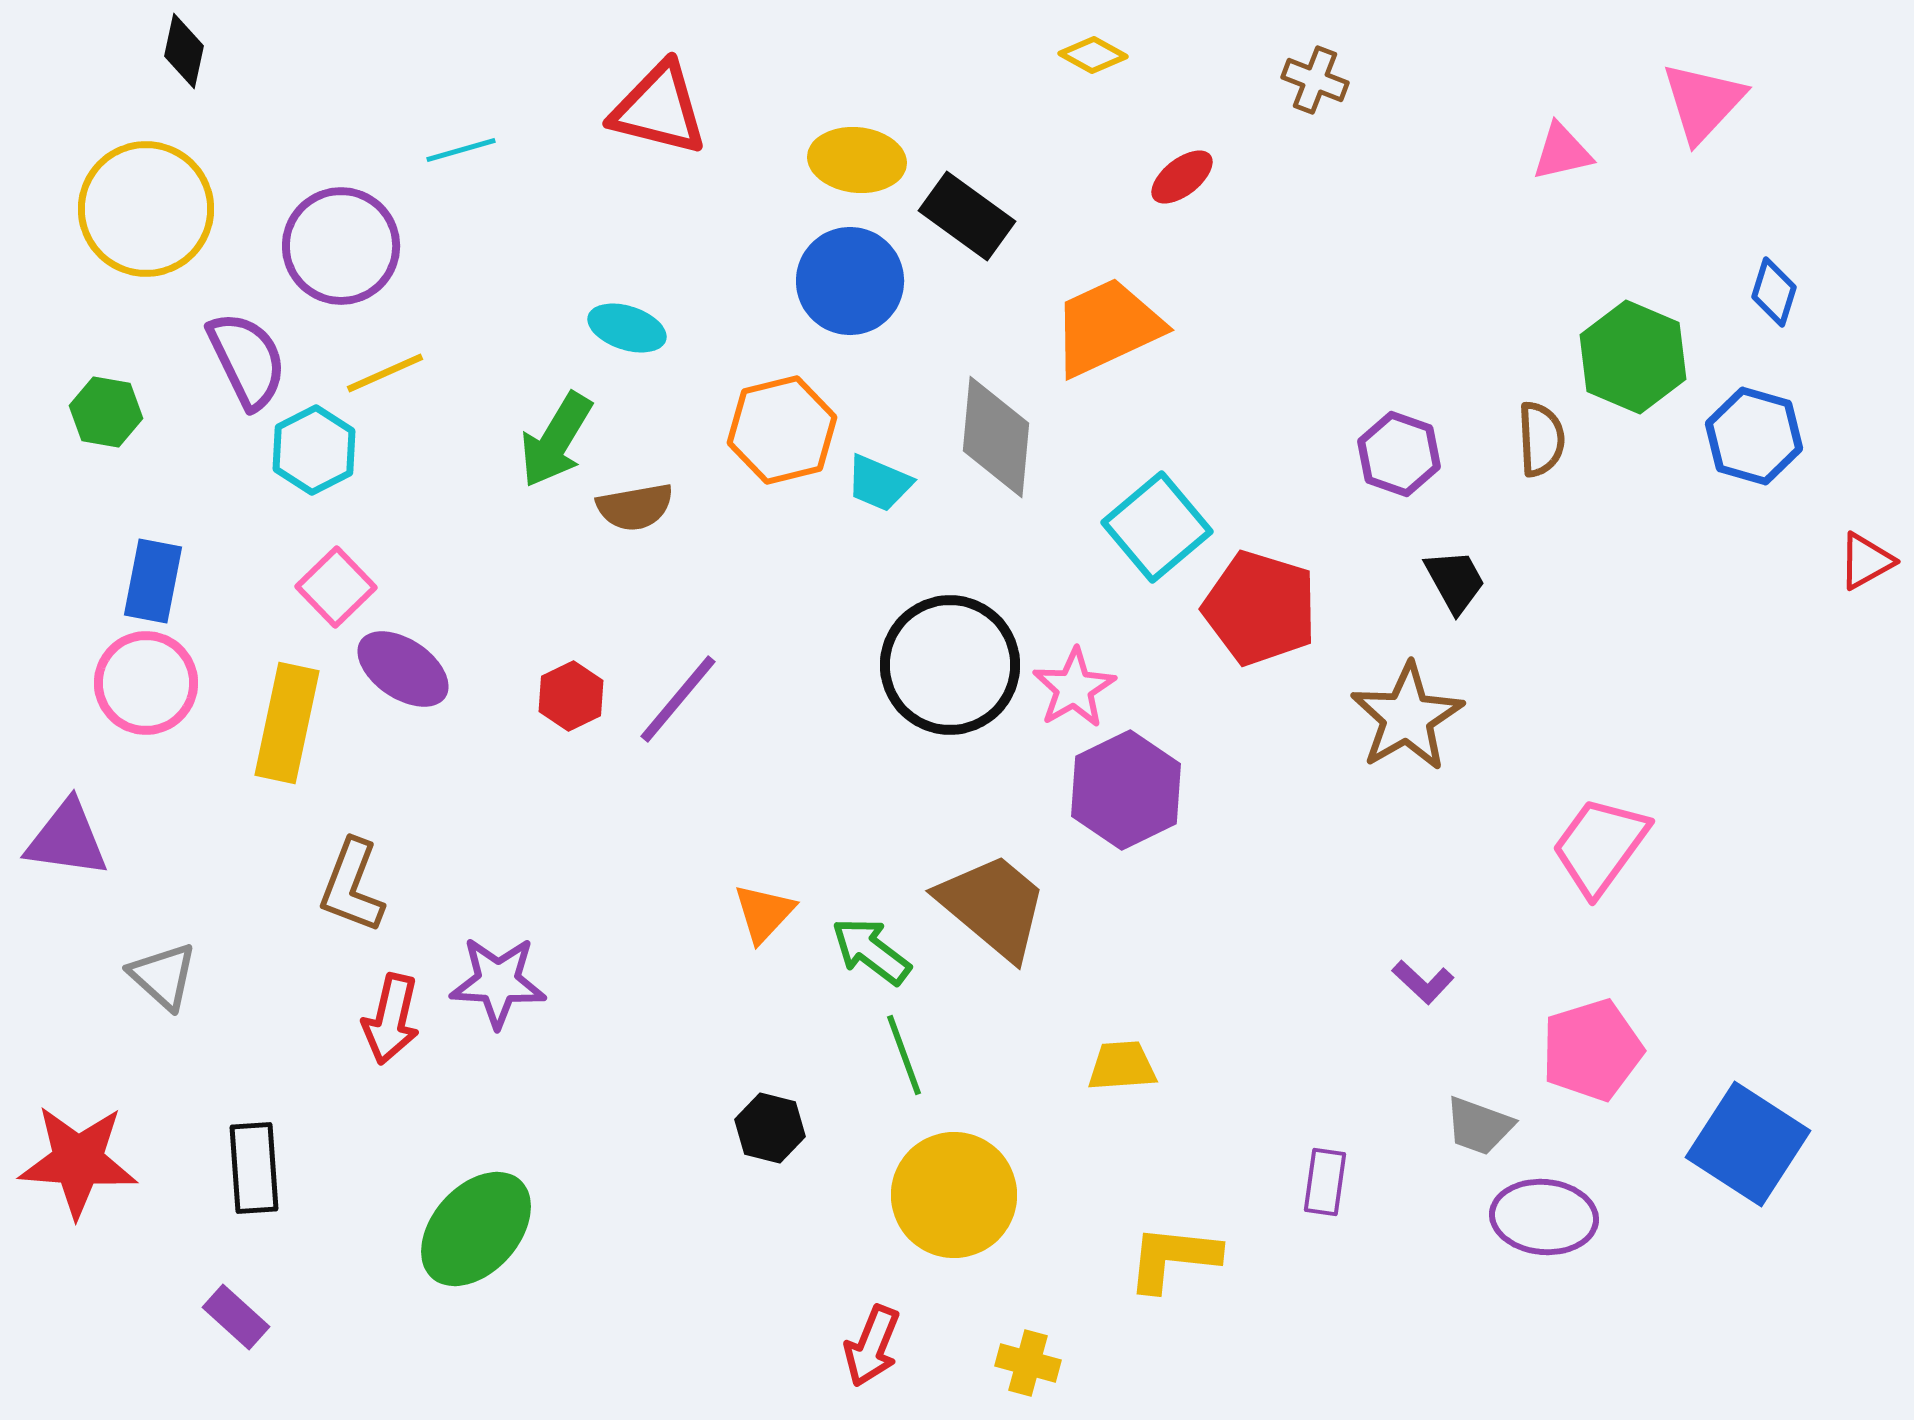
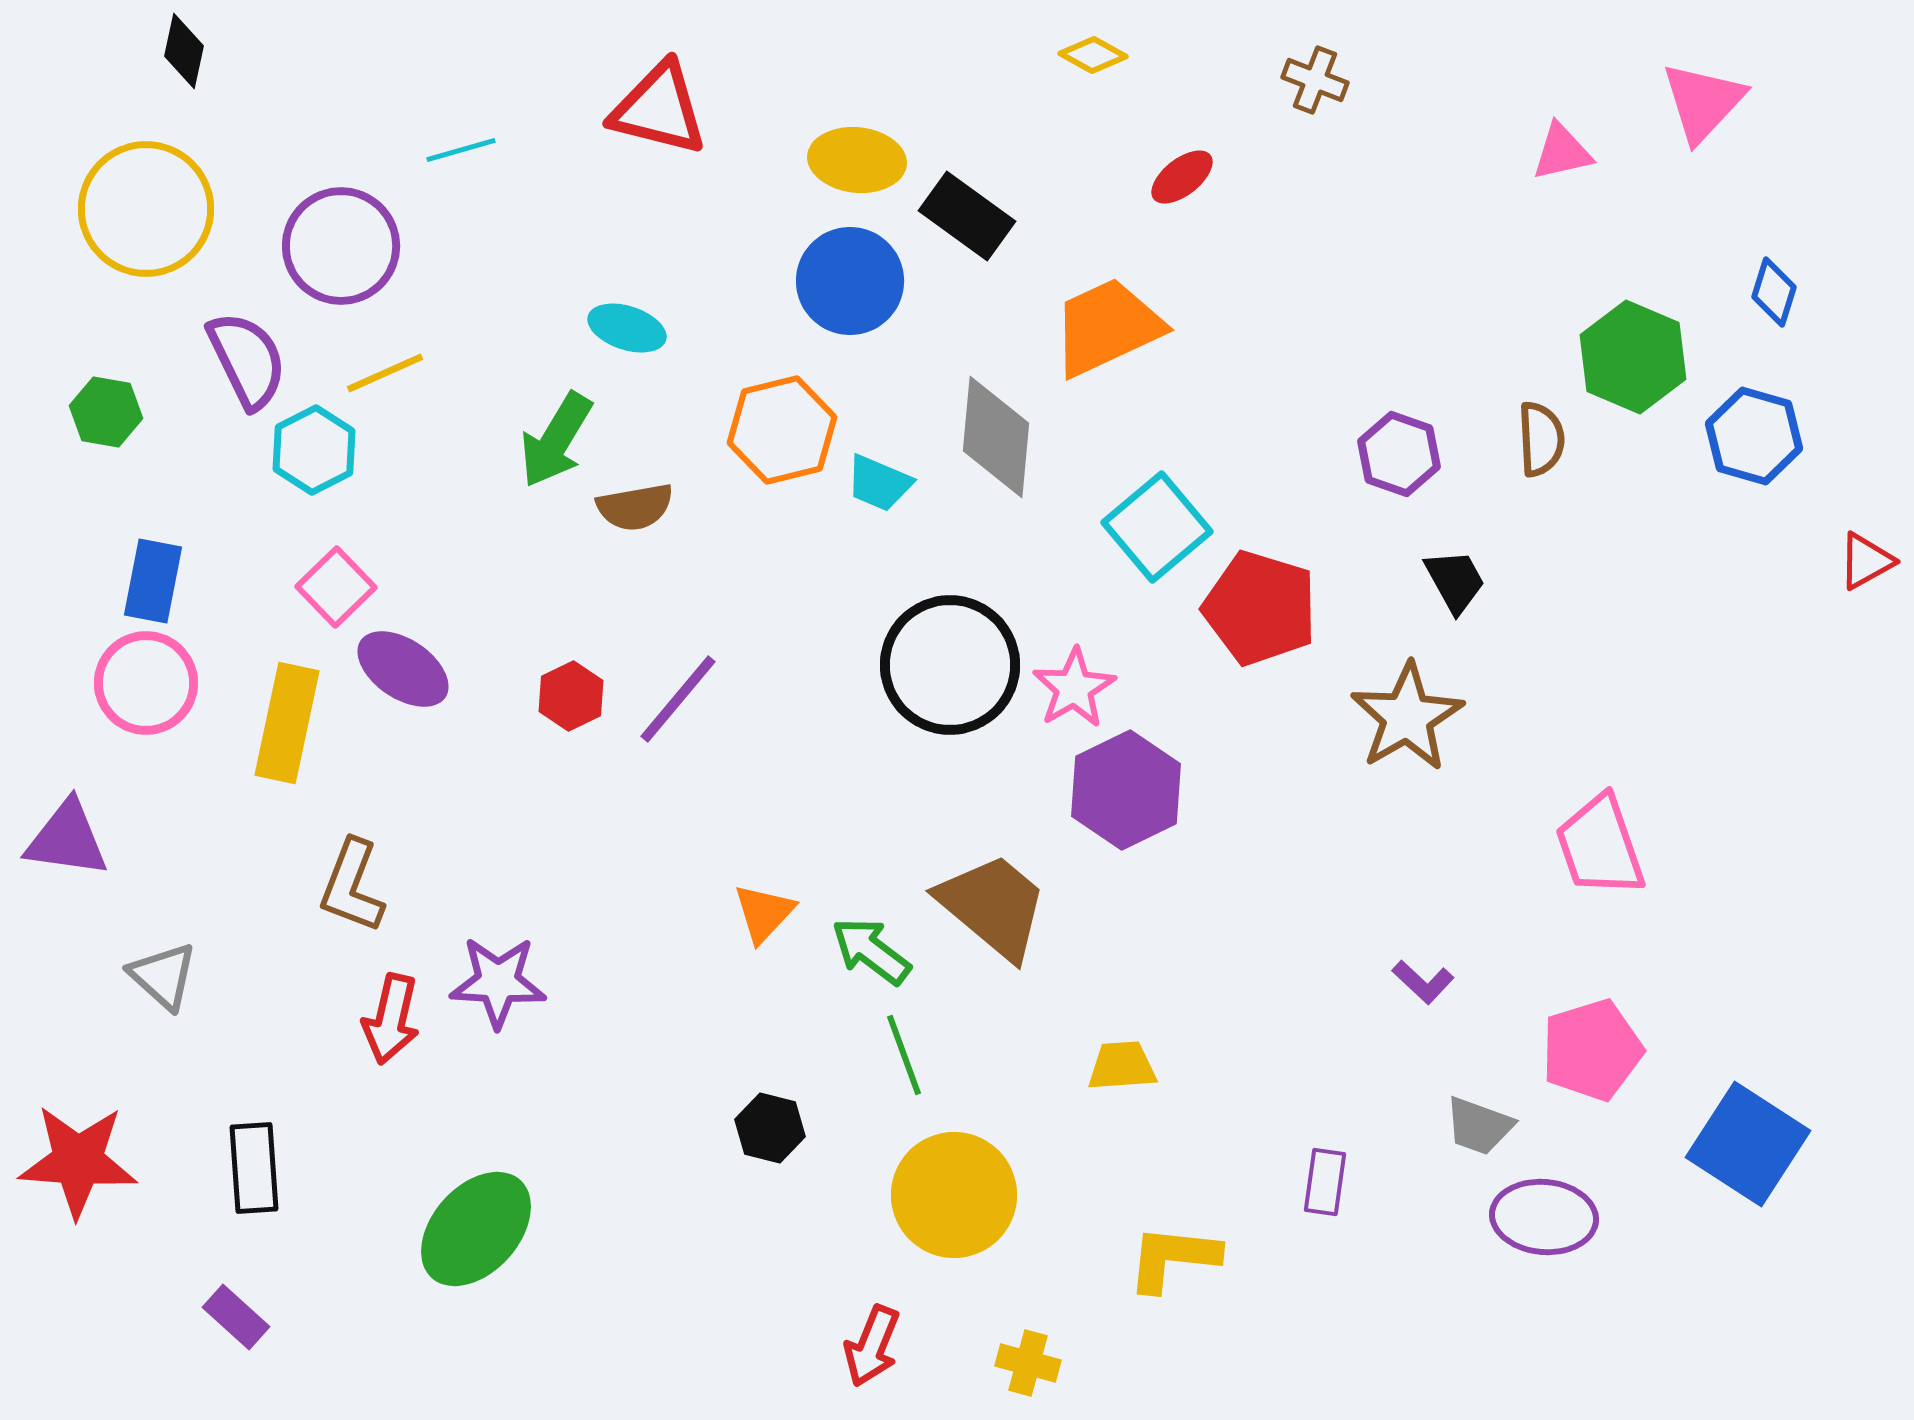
pink trapezoid at (1600, 846): rotated 55 degrees counterclockwise
